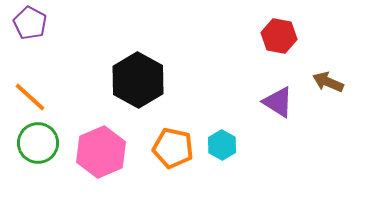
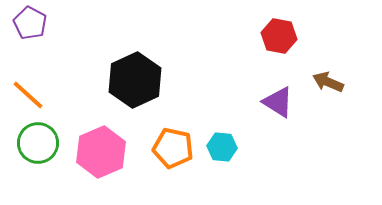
black hexagon: moved 3 px left; rotated 6 degrees clockwise
orange line: moved 2 px left, 2 px up
cyan hexagon: moved 2 px down; rotated 24 degrees counterclockwise
